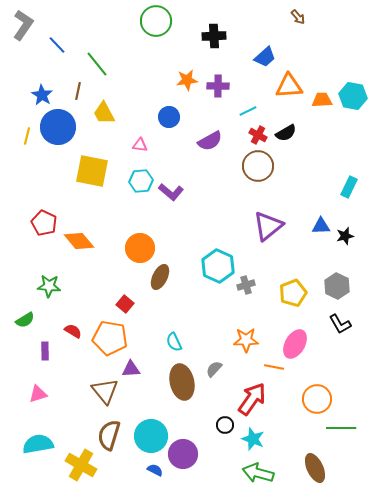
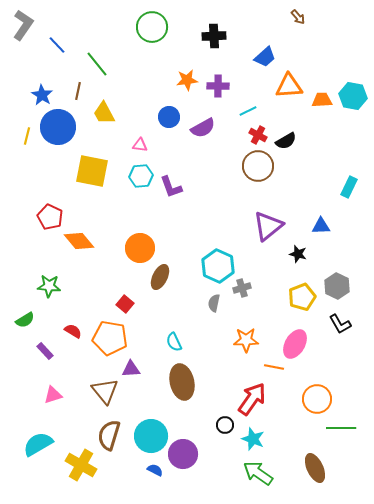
green circle at (156, 21): moved 4 px left, 6 px down
black semicircle at (286, 133): moved 8 px down
purple semicircle at (210, 141): moved 7 px left, 13 px up
cyan hexagon at (141, 181): moved 5 px up
purple L-shape at (171, 192): moved 5 px up; rotated 30 degrees clockwise
red pentagon at (44, 223): moved 6 px right, 6 px up
black star at (345, 236): moved 47 px left, 18 px down; rotated 30 degrees clockwise
gray cross at (246, 285): moved 4 px left, 3 px down
yellow pentagon at (293, 293): moved 9 px right, 4 px down
purple rectangle at (45, 351): rotated 42 degrees counterclockwise
gray semicircle at (214, 369): moved 66 px up; rotated 30 degrees counterclockwise
pink triangle at (38, 394): moved 15 px right, 1 px down
cyan semicircle at (38, 444): rotated 20 degrees counterclockwise
green arrow at (258, 473): rotated 20 degrees clockwise
